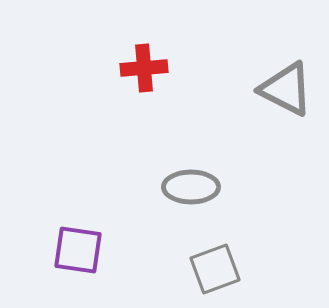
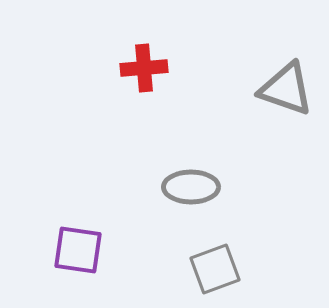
gray triangle: rotated 8 degrees counterclockwise
